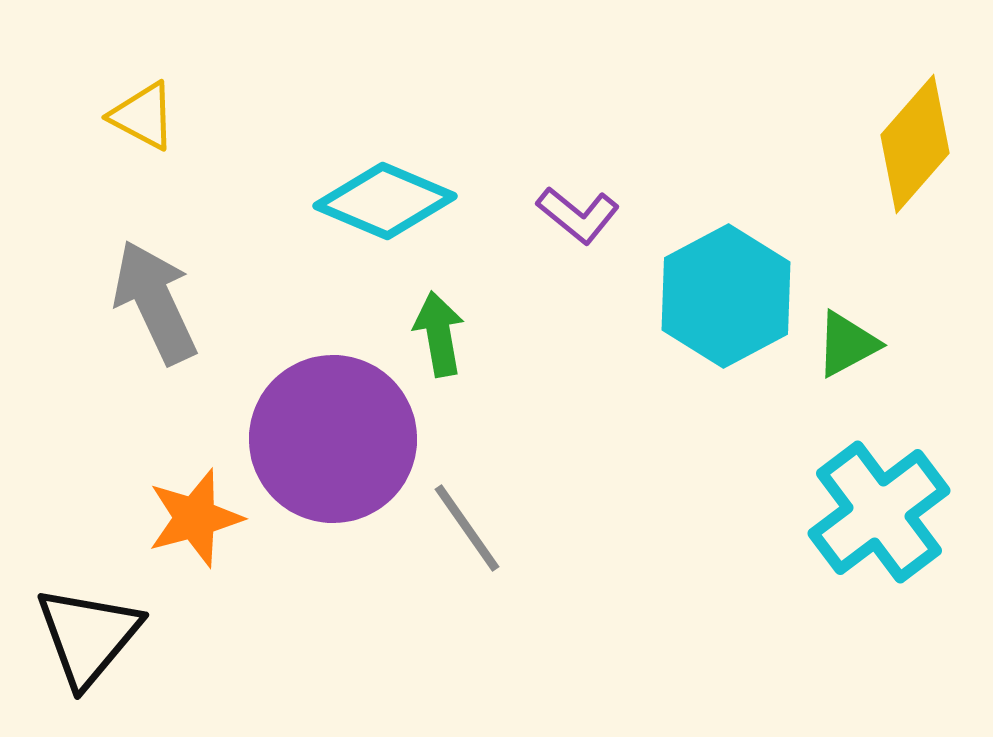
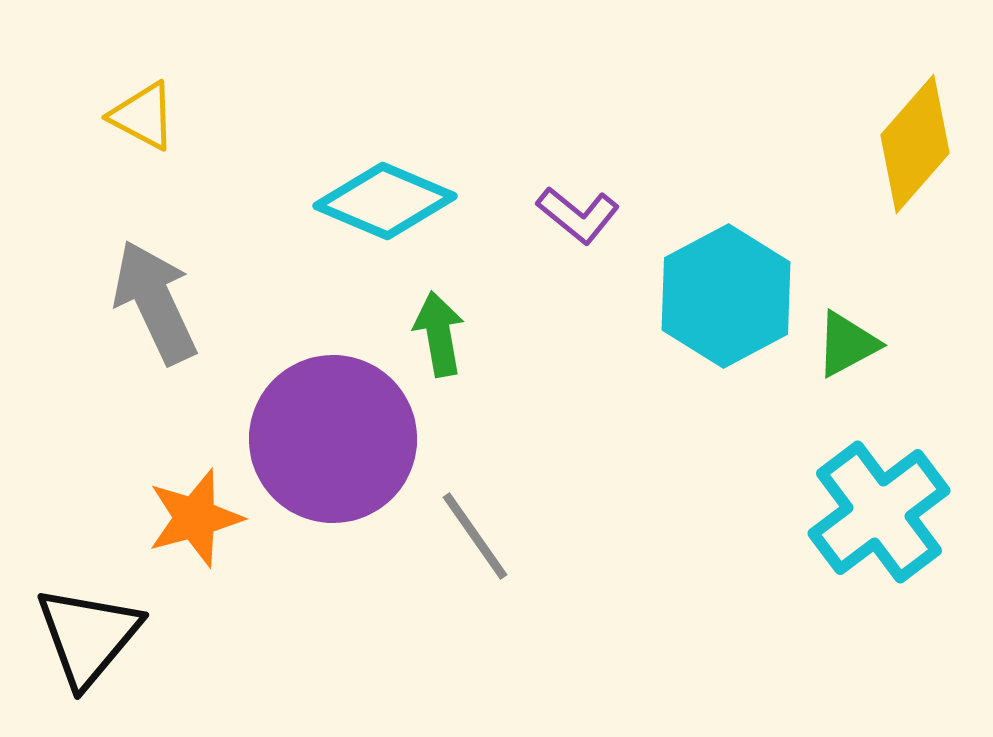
gray line: moved 8 px right, 8 px down
